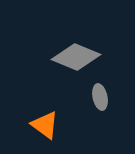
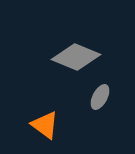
gray ellipse: rotated 40 degrees clockwise
